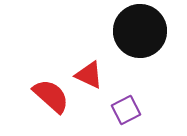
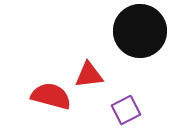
red triangle: rotated 32 degrees counterclockwise
red semicircle: rotated 27 degrees counterclockwise
